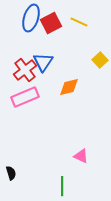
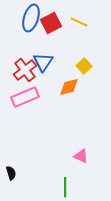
yellow square: moved 16 px left, 6 px down
green line: moved 3 px right, 1 px down
